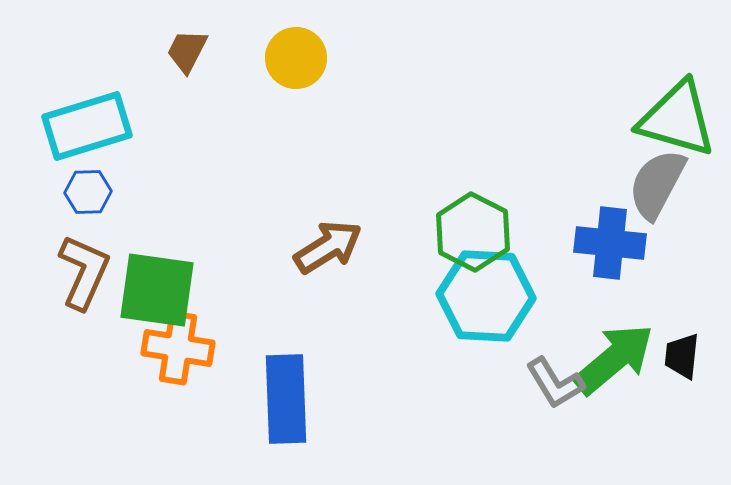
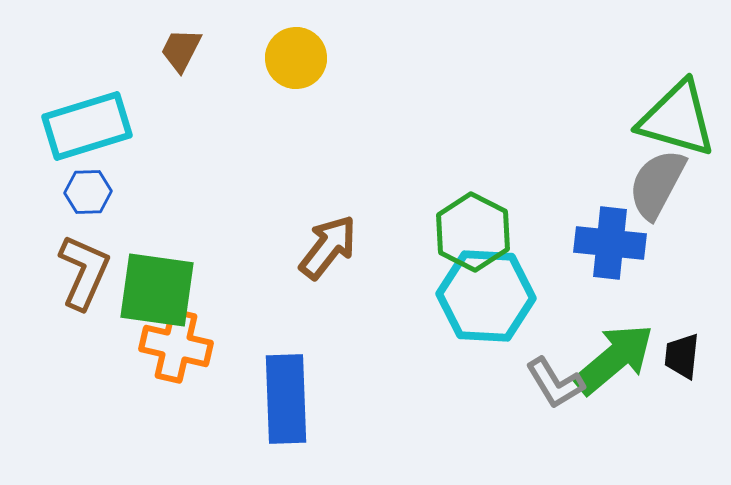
brown trapezoid: moved 6 px left, 1 px up
brown arrow: rotated 20 degrees counterclockwise
orange cross: moved 2 px left, 2 px up; rotated 4 degrees clockwise
